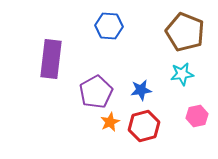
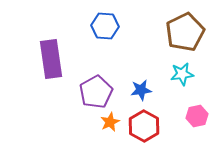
blue hexagon: moved 4 px left
brown pentagon: rotated 24 degrees clockwise
purple rectangle: rotated 15 degrees counterclockwise
red hexagon: rotated 16 degrees counterclockwise
